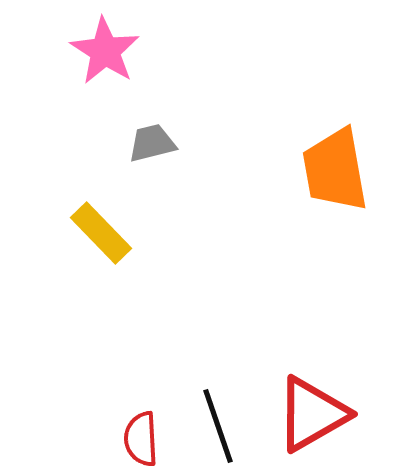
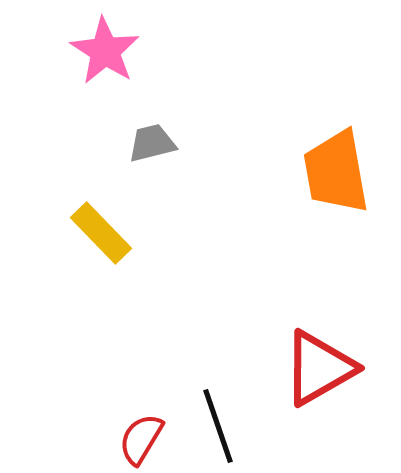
orange trapezoid: moved 1 px right, 2 px down
red triangle: moved 7 px right, 46 px up
red semicircle: rotated 34 degrees clockwise
